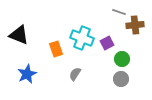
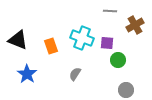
gray line: moved 9 px left, 1 px up; rotated 16 degrees counterclockwise
brown cross: rotated 24 degrees counterclockwise
black triangle: moved 1 px left, 5 px down
purple square: rotated 32 degrees clockwise
orange rectangle: moved 5 px left, 3 px up
green circle: moved 4 px left, 1 px down
blue star: rotated 12 degrees counterclockwise
gray circle: moved 5 px right, 11 px down
